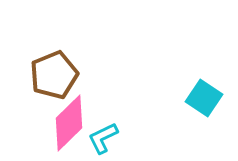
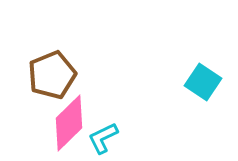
brown pentagon: moved 2 px left
cyan square: moved 1 px left, 16 px up
